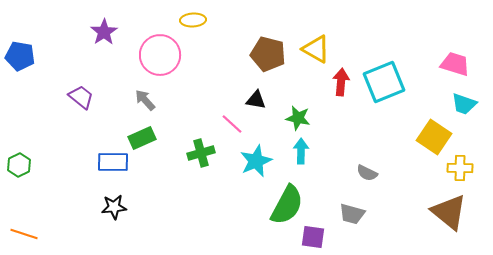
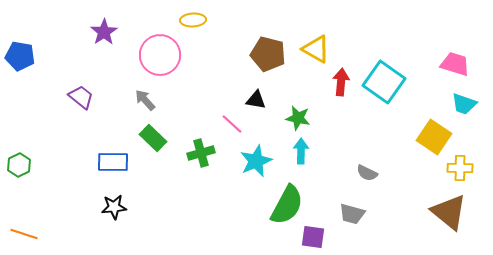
cyan square: rotated 33 degrees counterclockwise
green rectangle: moved 11 px right; rotated 68 degrees clockwise
